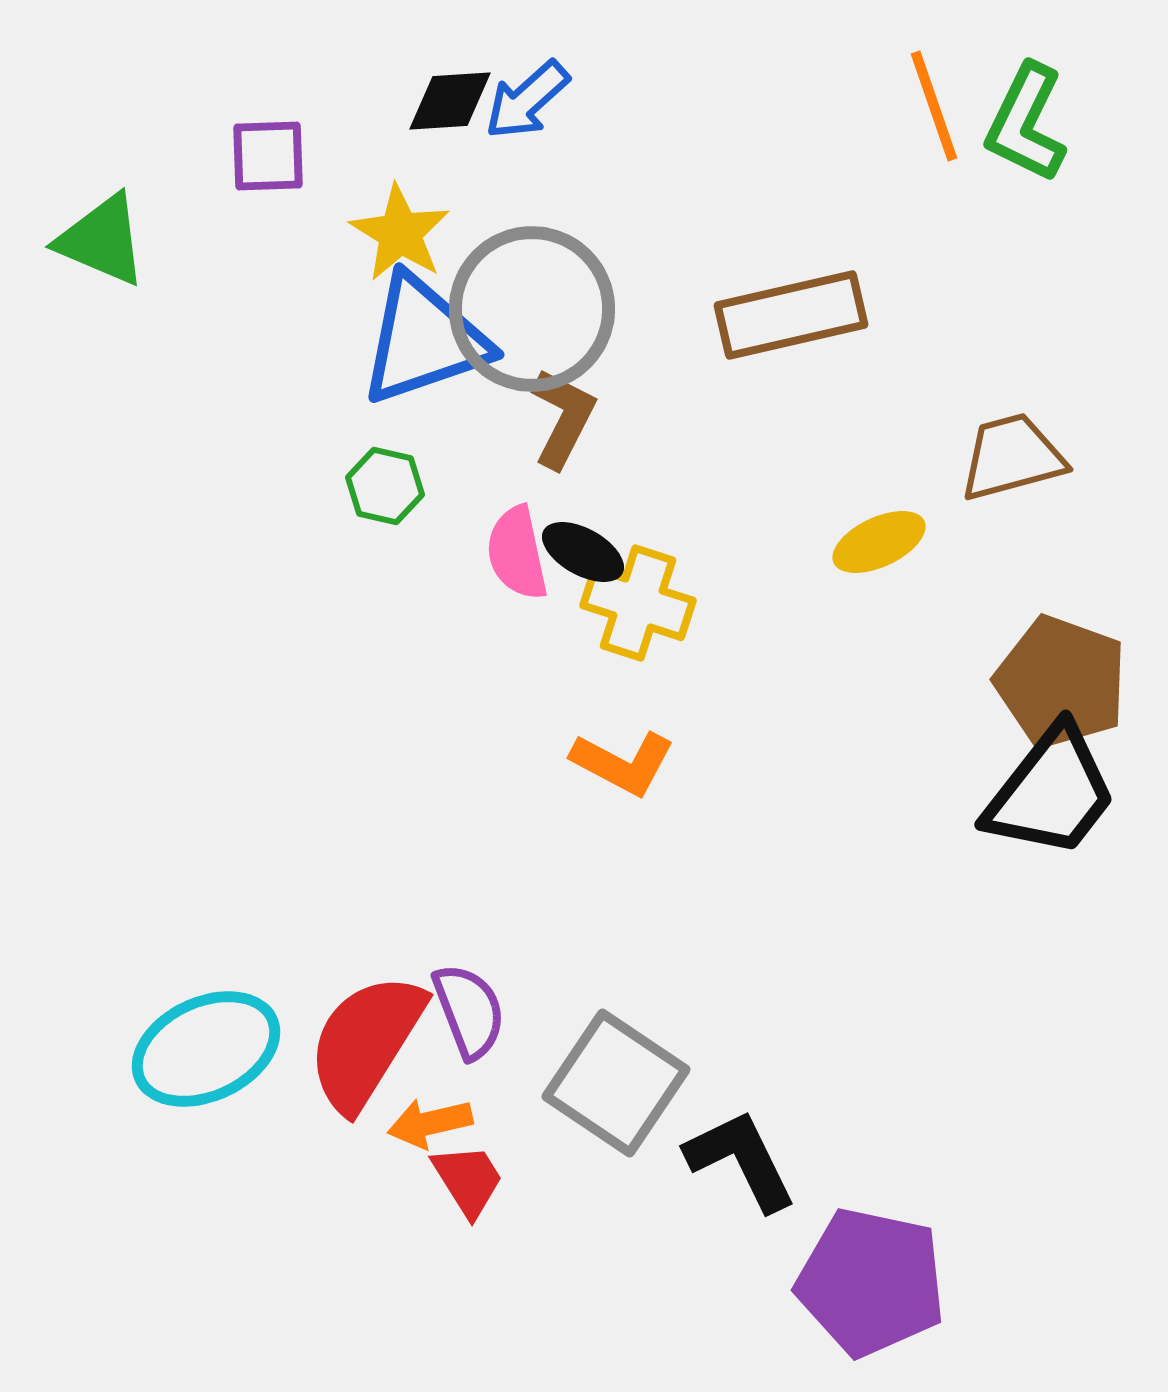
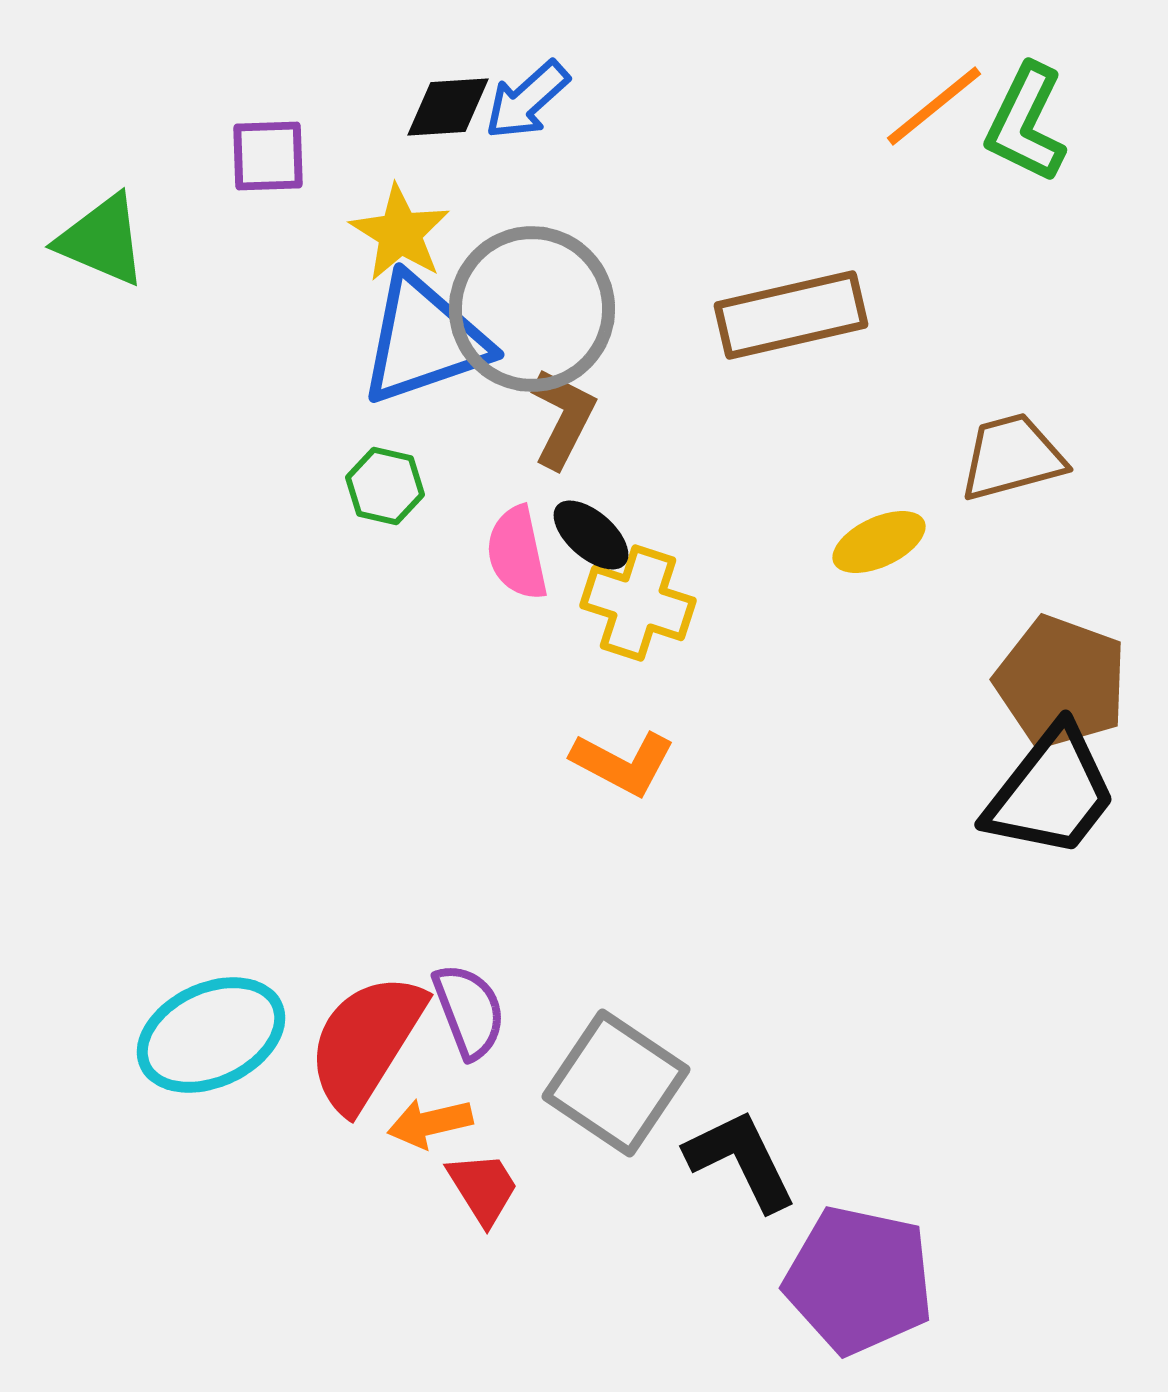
black diamond: moved 2 px left, 6 px down
orange line: rotated 70 degrees clockwise
black ellipse: moved 8 px right, 17 px up; rotated 12 degrees clockwise
cyan ellipse: moved 5 px right, 14 px up
red trapezoid: moved 15 px right, 8 px down
purple pentagon: moved 12 px left, 2 px up
